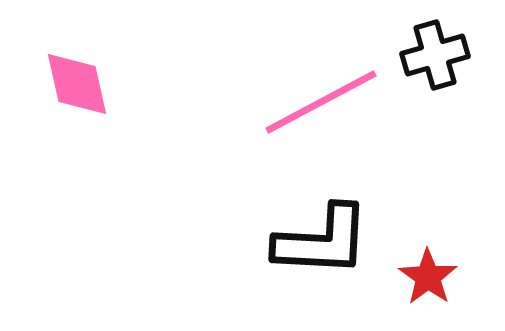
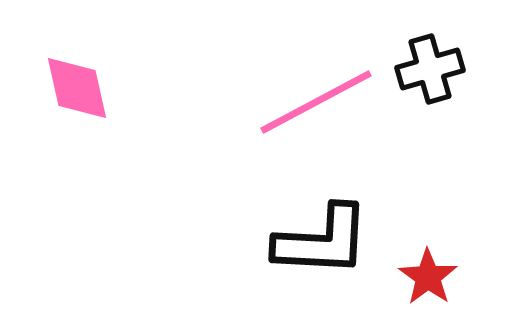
black cross: moved 5 px left, 14 px down
pink diamond: moved 4 px down
pink line: moved 5 px left
